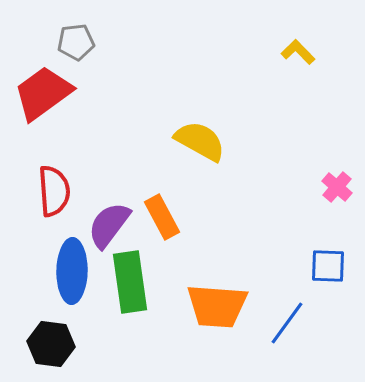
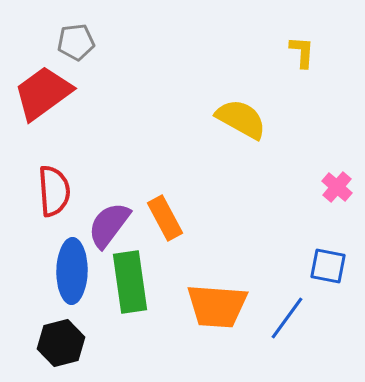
yellow L-shape: moved 4 px right; rotated 48 degrees clockwise
yellow semicircle: moved 41 px right, 22 px up
orange rectangle: moved 3 px right, 1 px down
blue square: rotated 9 degrees clockwise
blue line: moved 5 px up
black hexagon: moved 10 px right, 1 px up; rotated 21 degrees counterclockwise
